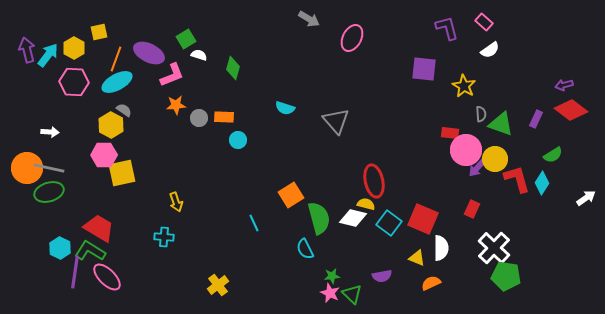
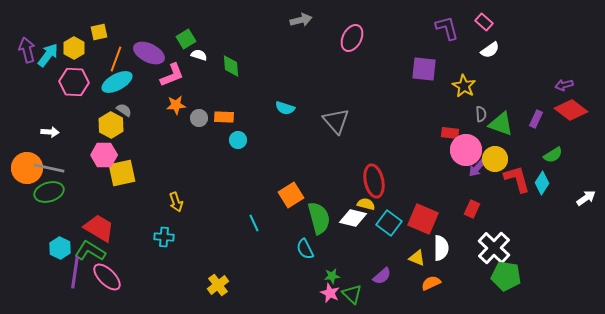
gray arrow at (309, 19): moved 8 px left, 1 px down; rotated 45 degrees counterclockwise
green diamond at (233, 68): moved 2 px left, 2 px up; rotated 20 degrees counterclockwise
purple semicircle at (382, 276): rotated 30 degrees counterclockwise
